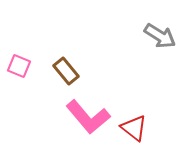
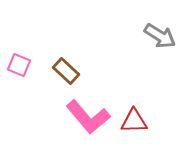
pink square: moved 1 px up
brown rectangle: rotated 8 degrees counterclockwise
red triangle: moved 7 px up; rotated 40 degrees counterclockwise
